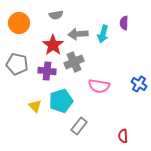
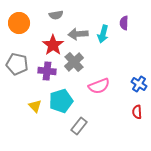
gray cross: rotated 18 degrees counterclockwise
pink semicircle: rotated 30 degrees counterclockwise
red semicircle: moved 14 px right, 24 px up
